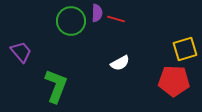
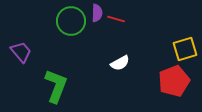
red pentagon: rotated 24 degrees counterclockwise
